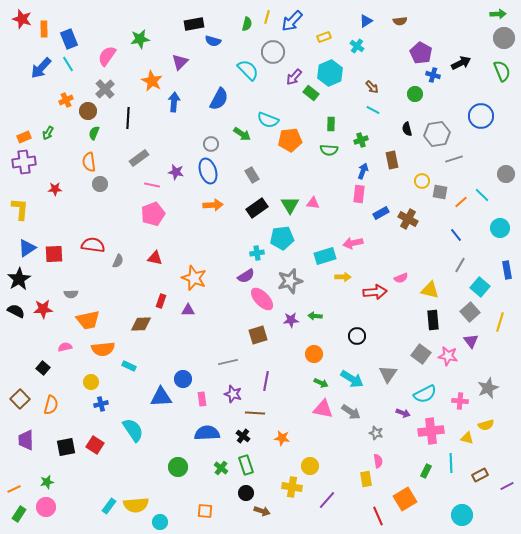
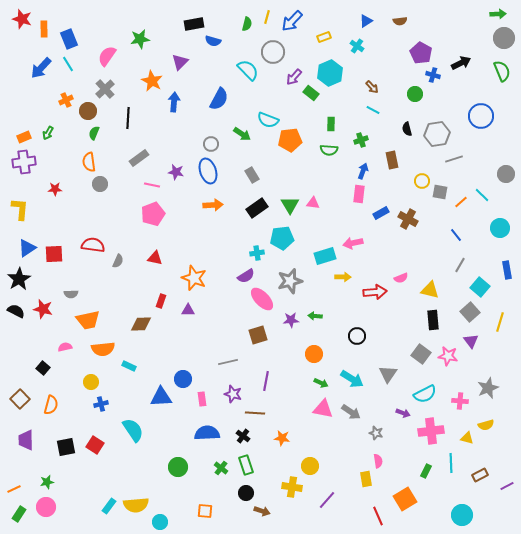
red star at (43, 309): rotated 18 degrees clockwise
